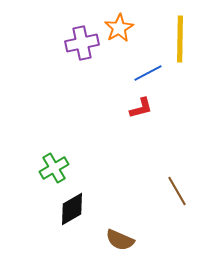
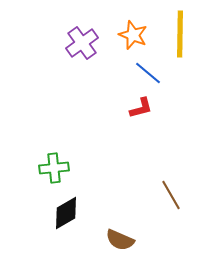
orange star: moved 14 px right, 7 px down; rotated 20 degrees counterclockwise
yellow line: moved 5 px up
purple cross: rotated 24 degrees counterclockwise
blue line: rotated 68 degrees clockwise
green cross: rotated 24 degrees clockwise
brown line: moved 6 px left, 4 px down
black diamond: moved 6 px left, 4 px down
